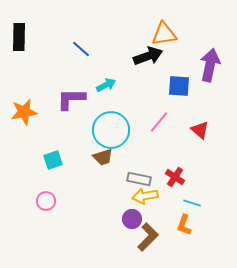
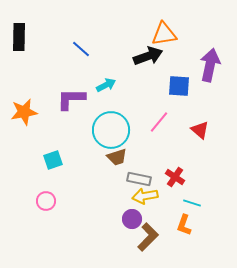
brown trapezoid: moved 14 px right
